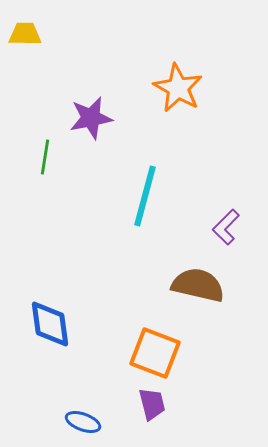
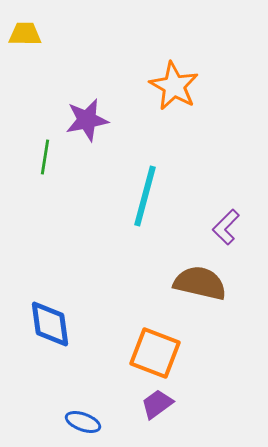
orange star: moved 4 px left, 2 px up
purple star: moved 4 px left, 2 px down
brown semicircle: moved 2 px right, 2 px up
purple trapezoid: moved 5 px right; rotated 112 degrees counterclockwise
